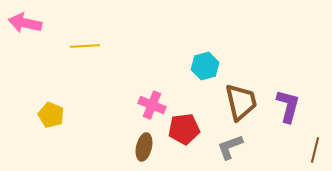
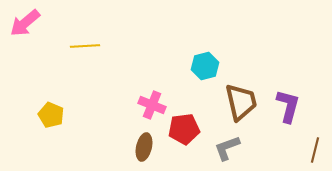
pink arrow: rotated 52 degrees counterclockwise
gray L-shape: moved 3 px left, 1 px down
